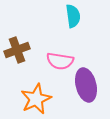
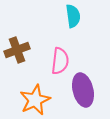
pink semicircle: rotated 92 degrees counterclockwise
purple ellipse: moved 3 px left, 5 px down
orange star: moved 1 px left, 1 px down
